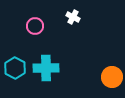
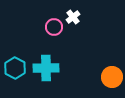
white cross: rotated 24 degrees clockwise
pink circle: moved 19 px right, 1 px down
